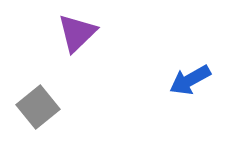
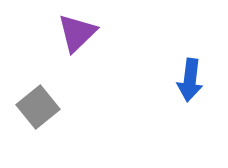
blue arrow: rotated 54 degrees counterclockwise
